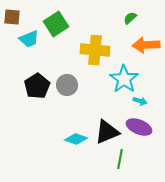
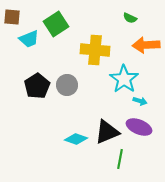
green semicircle: rotated 112 degrees counterclockwise
